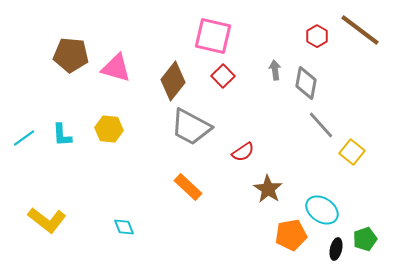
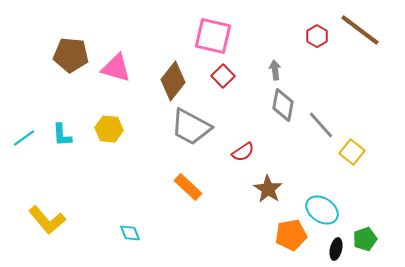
gray diamond: moved 23 px left, 22 px down
yellow L-shape: rotated 12 degrees clockwise
cyan diamond: moved 6 px right, 6 px down
